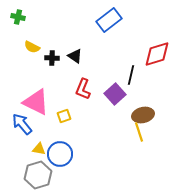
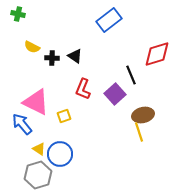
green cross: moved 3 px up
black line: rotated 36 degrees counterclockwise
yellow triangle: rotated 24 degrees clockwise
